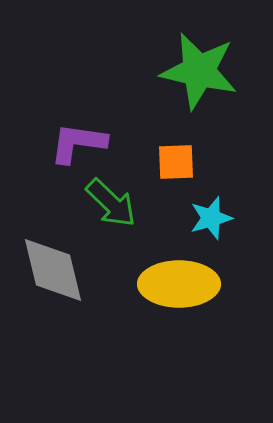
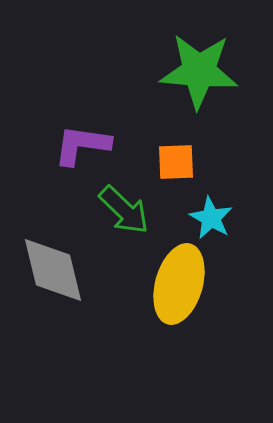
green star: rotated 8 degrees counterclockwise
purple L-shape: moved 4 px right, 2 px down
green arrow: moved 13 px right, 7 px down
cyan star: rotated 27 degrees counterclockwise
yellow ellipse: rotated 74 degrees counterclockwise
